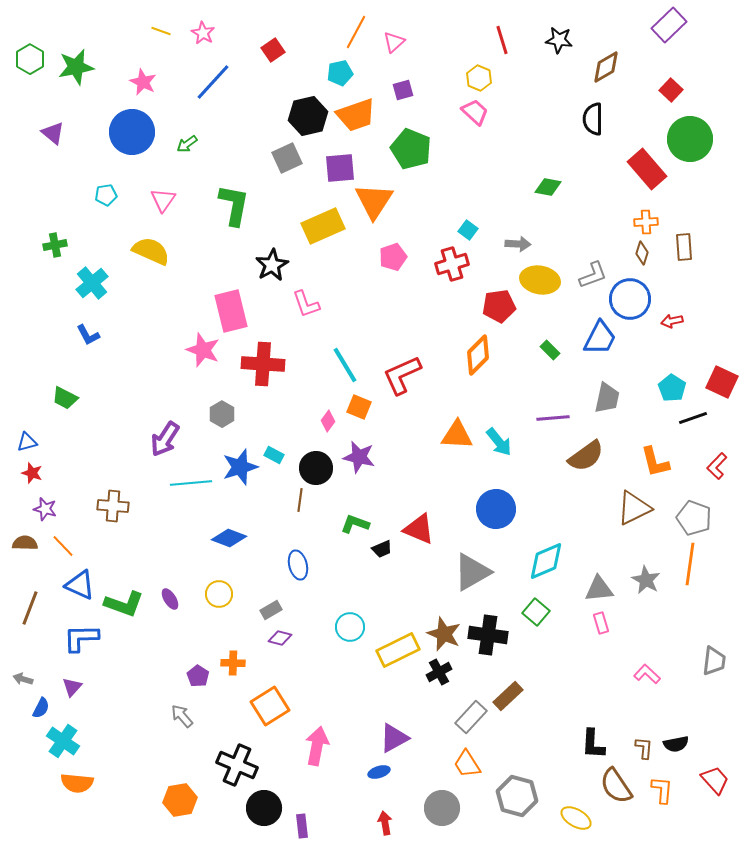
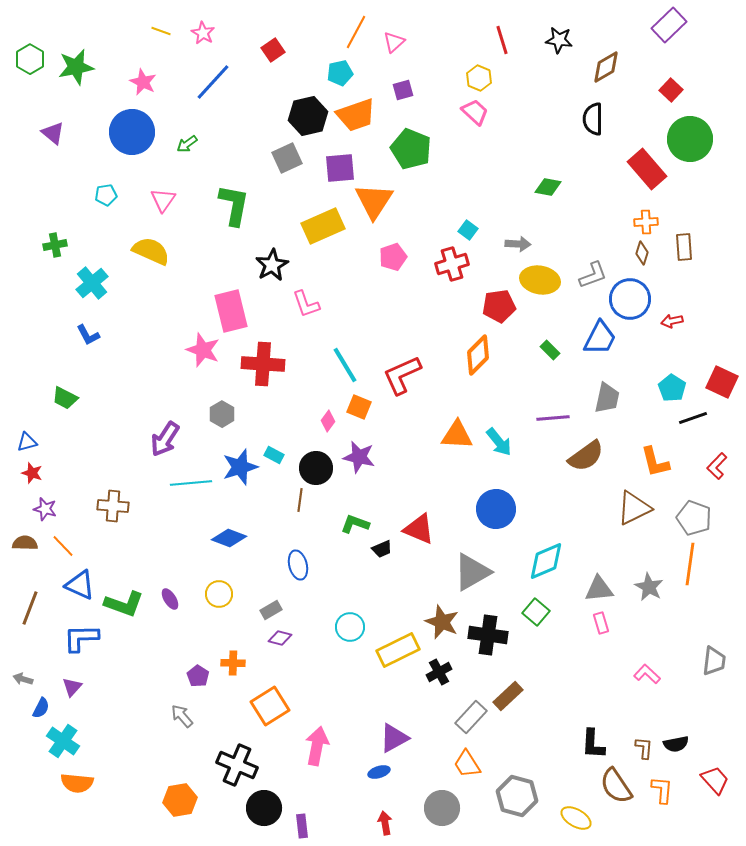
gray star at (646, 580): moved 3 px right, 7 px down
brown star at (444, 634): moved 2 px left, 12 px up
